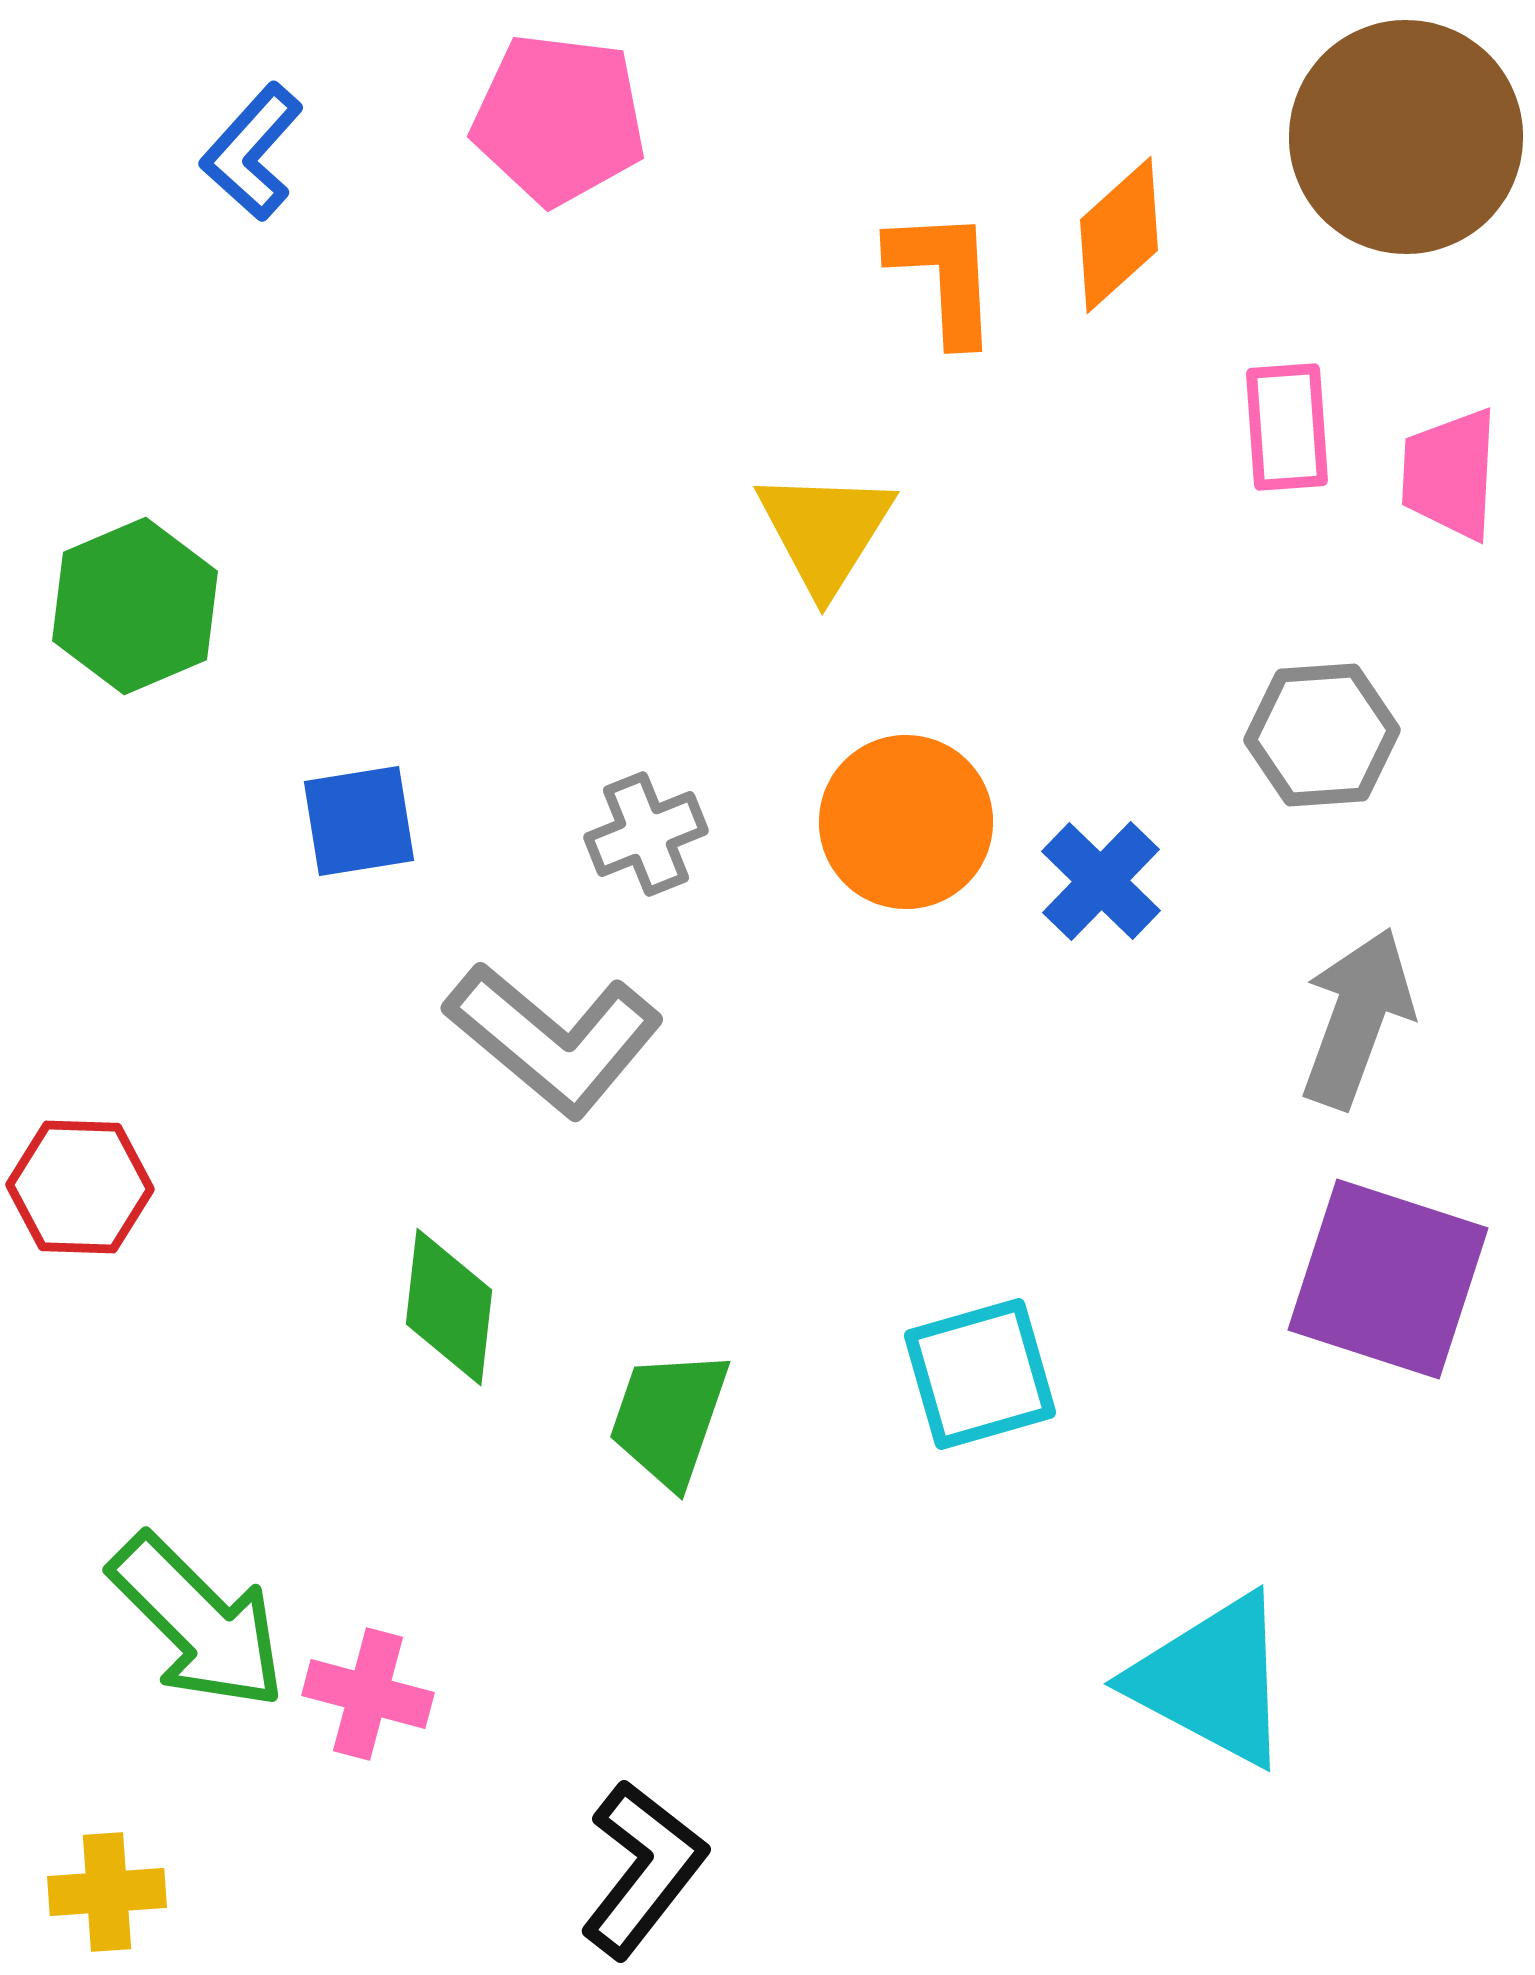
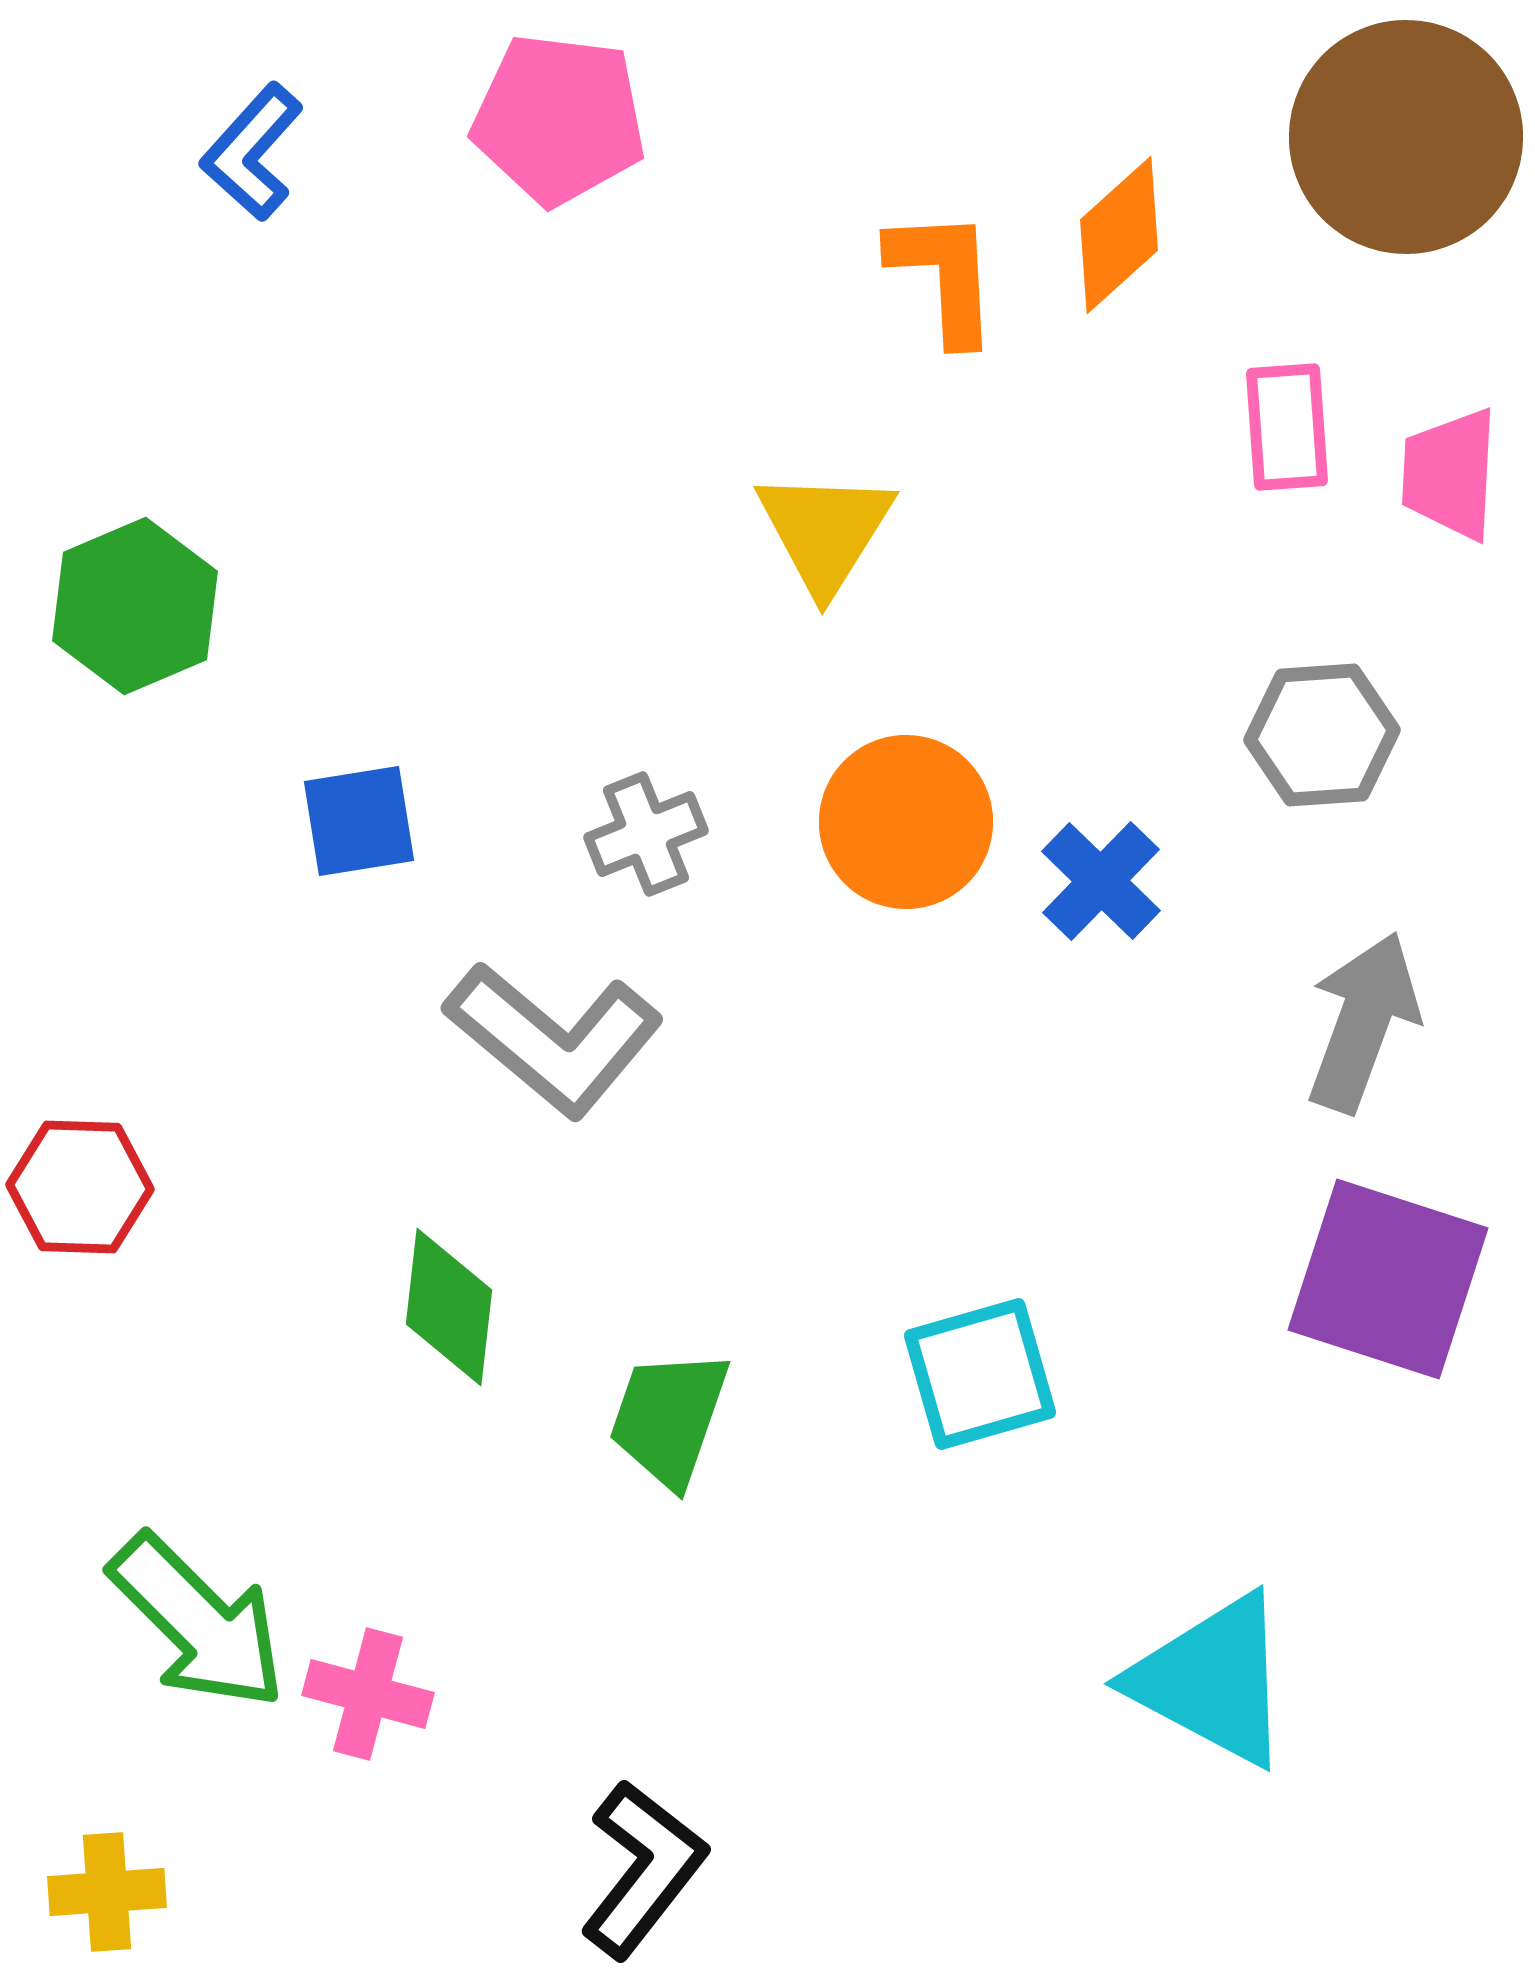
gray arrow: moved 6 px right, 4 px down
